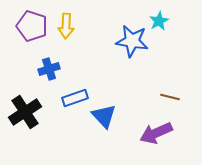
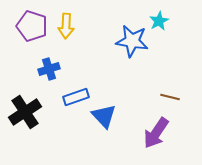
blue rectangle: moved 1 px right, 1 px up
purple arrow: rotated 32 degrees counterclockwise
